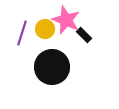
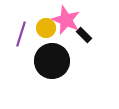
yellow circle: moved 1 px right, 1 px up
purple line: moved 1 px left, 1 px down
black circle: moved 6 px up
